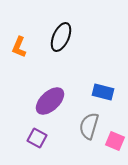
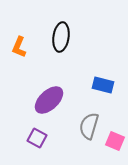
black ellipse: rotated 16 degrees counterclockwise
blue rectangle: moved 7 px up
purple ellipse: moved 1 px left, 1 px up
